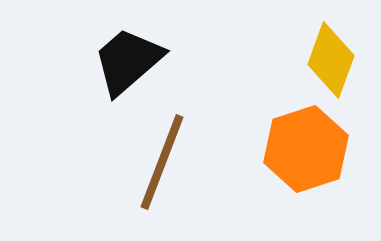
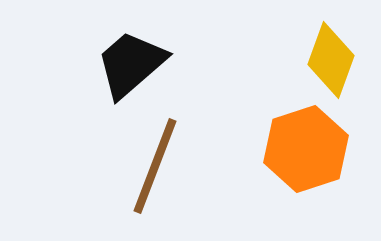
black trapezoid: moved 3 px right, 3 px down
brown line: moved 7 px left, 4 px down
